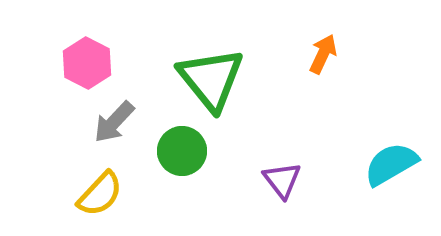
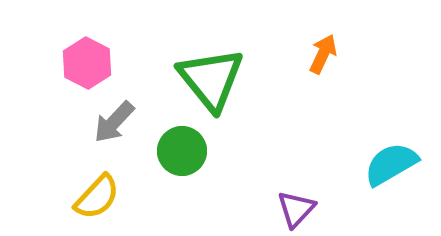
purple triangle: moved 14 px right, 29 px down; rotated 21 degrees clockwise
yellow semicircle: moved 3 px left, 3 px down
